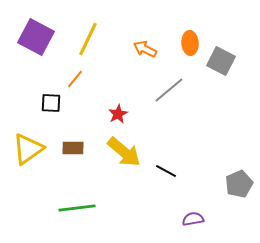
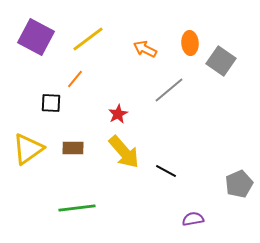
yellow line: rotated 28 degrees clockwise
gray square: rotated 8 degrees clockwise
yellow arrow: rotated 9 degrees clockwise
